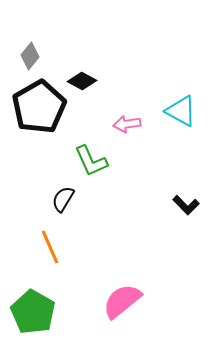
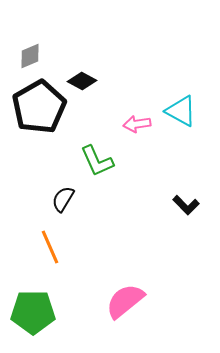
gray diamond: rotated 28 degrees clockwise
pink arrow: moved 10 px right
green L-shape: moved 6 px right
pink semicircle: moved 3 px right
green pentagon: rotated 30 degrees counterclockwise
